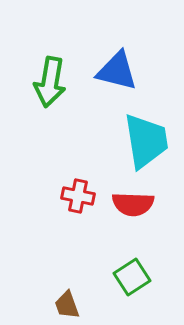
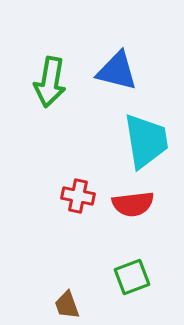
red semicircle: rotated 9 degrees counterclockwise
green square: rotated 12 degrees clockwise
